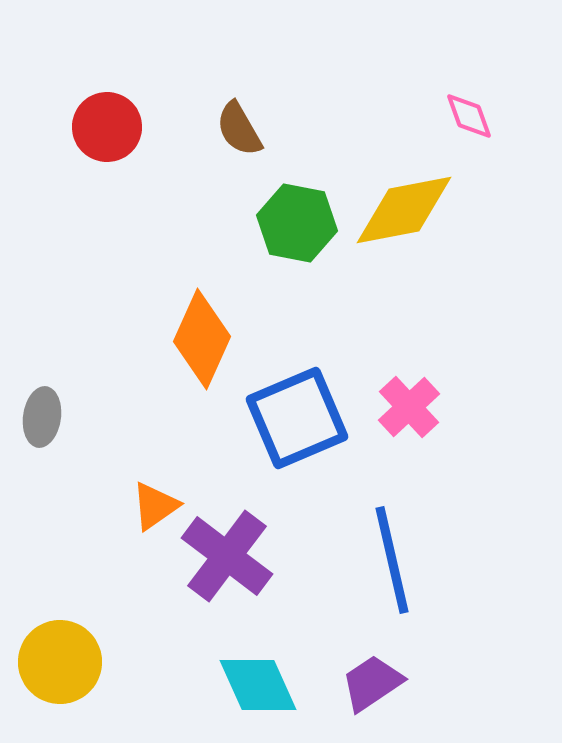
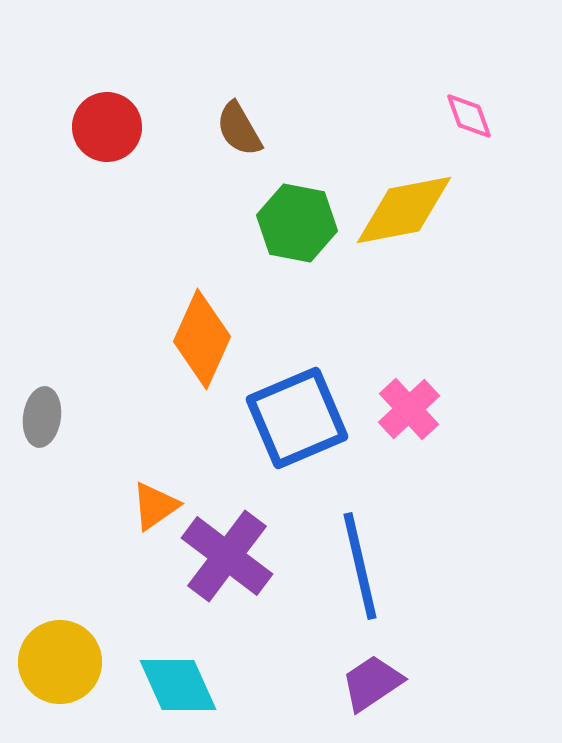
pink cross: moved 2 px down
blue line: moved 32 px left, 6 px down
cyan diamond: moved 80 px left
